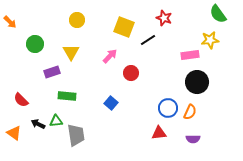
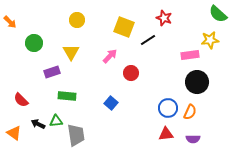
green semicircle: rotated 12 degrees counterclockwise
green circle: moved 1 px left, 1 px up
red triangle: moved 7 px right, 1 px down
